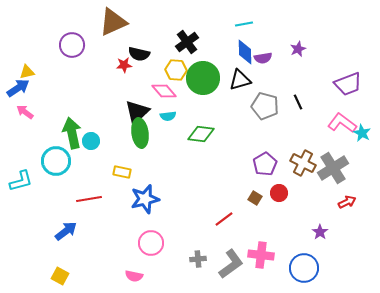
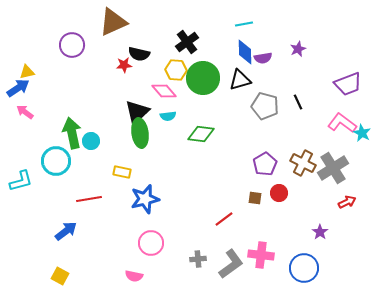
brown square at (255, 198): rotated 24 degrees counterclockwise
